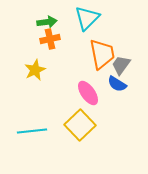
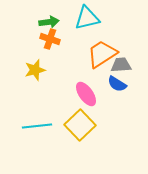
cyan triangle: rotated 32 degrees clockwise
green arrow: moved 2 px right
orange cross: rotated 30 degrees clockwise
orange trapezoid: rotated 112 degrees counterclockwise
gray trapezoid: rotated 50 degrees clockwise
yellow star: rotated 10 degrees clockwise
pink ellipse: moved 2 px left, 1 px down
cyan line: moved 5 px right, 5 px up
